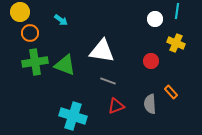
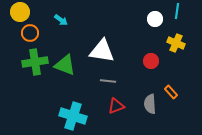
gray line: rotated 14 degrees counterclockwise
